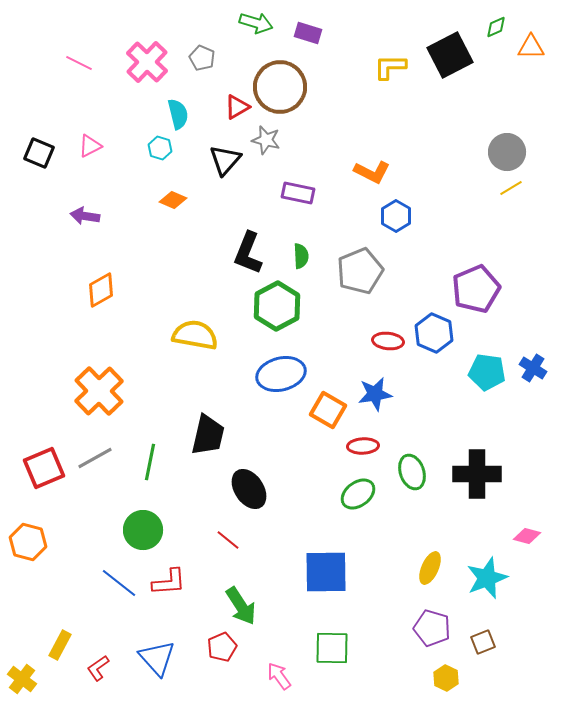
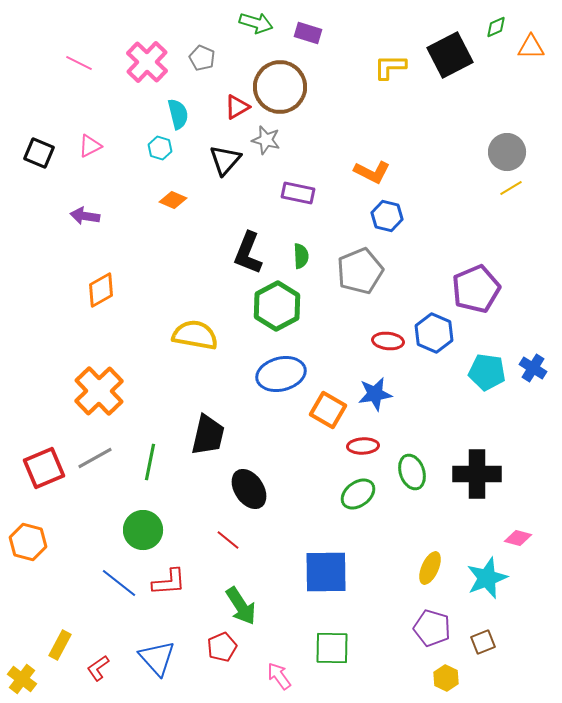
blue hexagon at (396, 216): moved 9 px left; rotated 16 degrees counterclockwise
pink diamond at (527, 536): moved 9 px left, 2 px down
